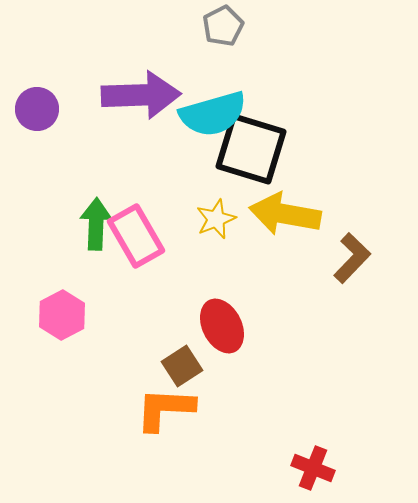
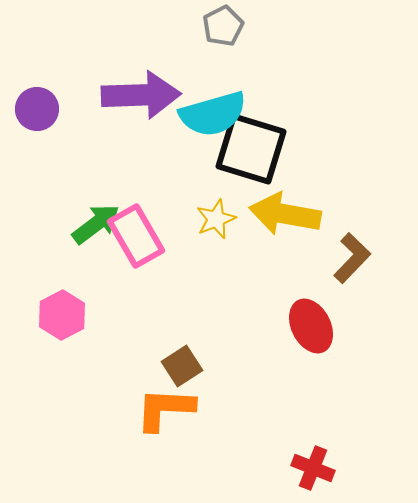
green arrow: rotated 51 degrees clockwise
red ellipse: moved 89 px right
